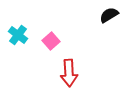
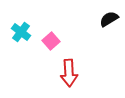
black semicircle: moved 4 px down
cyan cross: moved 3 px right, 3 px up
